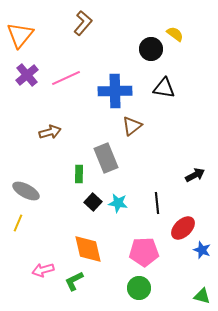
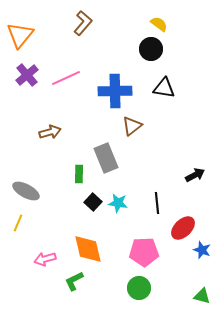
yellow semicircle: moved 16 px left, 10 px up
pink arrow: moved 2 px right, 11 px up
